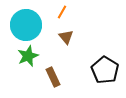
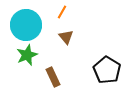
green star: moved 1 px left, 1 px up
black pentagon: moved 2 px right
